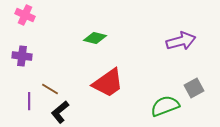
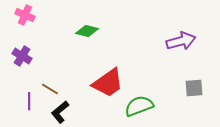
green diamond: moved 8 px left, 7 px up
purple cross: rotated 24 degrees clockwise
gray square: rotated 24 degrees clockwise
green semicircle: moved 26 px left
